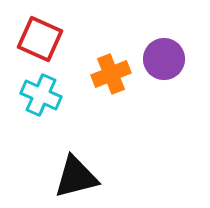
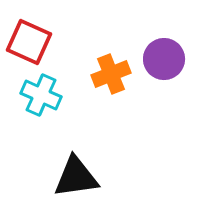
red square: moved 11 px left, 3 px down
black triangle: rotated 6 degrees clockwise
